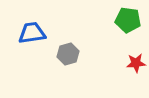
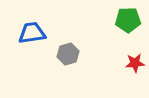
green pentagon: rotated 10 degrees counterclockwise
red star: moved 1 px left
